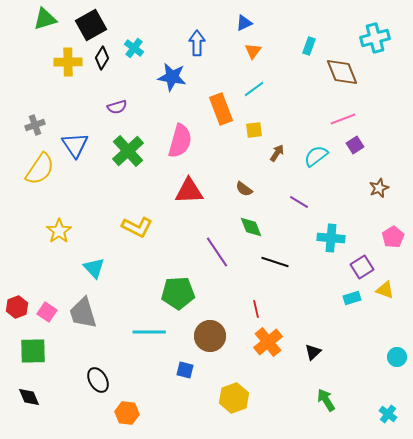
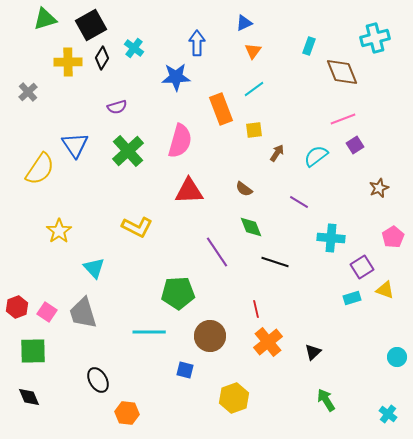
blue star at (172, 77): moved 4 px right; rotated 12 degrees counterclockwise
gray cross at (35, 125): moved 7 px left, 33 px up; rotated 24 degrees counterclockwise
